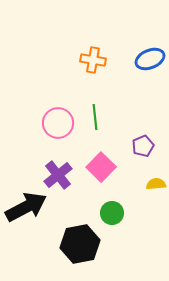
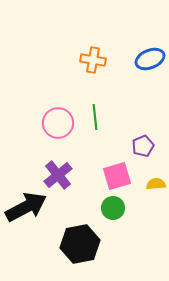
pink square: moved 16 px right, 9 px down; rotated 28 degrees clockwise
green circle: moved 1 px right, 5 px up
